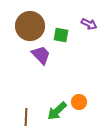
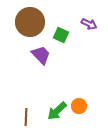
brown circle: moved 4 px up
green square: rotated 14 degrees clockwise
orange circle: moved 4 px down
